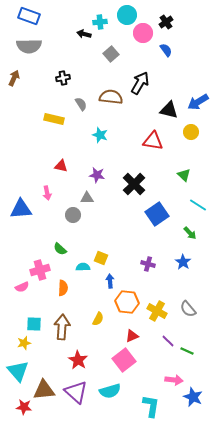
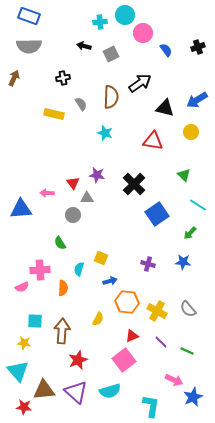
cyan circle at (127, 15): moved 2 px left
black cross at (166, 22): moved 32 px right, 25 px down; rotated 16 degrees clockwise
black arrow at (84, 34): moved 12 px down
gray square at (111, 54): rotated 14 degrees clockwise
black arrow at (140, 83): rotated 25 degrees clockwise
brown semicircle at (111, 97): rotated 85 degrees clockwise
blue arrow at (198, 102): moved 1 px left, 2 px up
black triangle at (169, 110): moved 4 px left, 2 px up
yellow rectangle at (54, 119): moved 5 px up
cyan star at (100, 135): moved 5 px right, 2 px up
red triangle at (61, 166): moved 12 px right, 17 px down; rotated 40 degrees clockwise
pink arrow at (47, 193): rotated 104 degrees clockwise
green arrow at (190, 233): rotated 88 degrees clockwise
green semicircle at (60, 249): moved 6 px up; rotated 16 degrees clockwise
blue star at (183, 262): rotated 28 degrees counterclockwise
cyan semicircle at (83, 267): moved 4 px left, 2 px down; rotated 72 degrees counterclockwise
pink cross at (40, 270): rotated 12 degrees clockwise
blue arrow at (110, 281): rotated 80 degrees clockwise
cyan square at (34, 324): moved 1 px right, 3 px up
brown arrow at (62, 327): moved 4 px down
purple line at (168, 341): moved 7 px left, 1 px down
yellow star at (24, 343): rotated 24 degrees clockwise
red star at (78, 360): rotated 18 degrees clockwise
pink arrow at (174, 380): rotated 18 degrees clockwise
blue star at (193, 397): rotated 24 degrees clockwise
